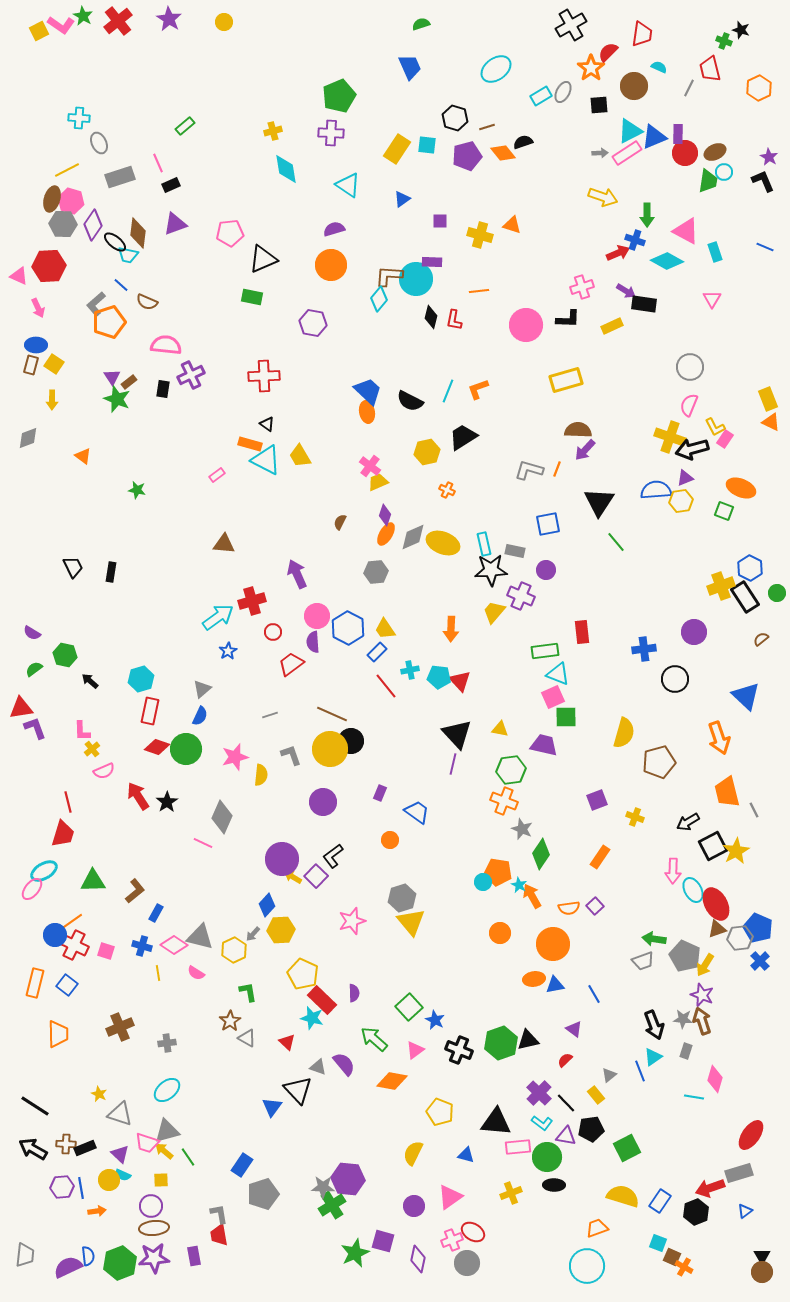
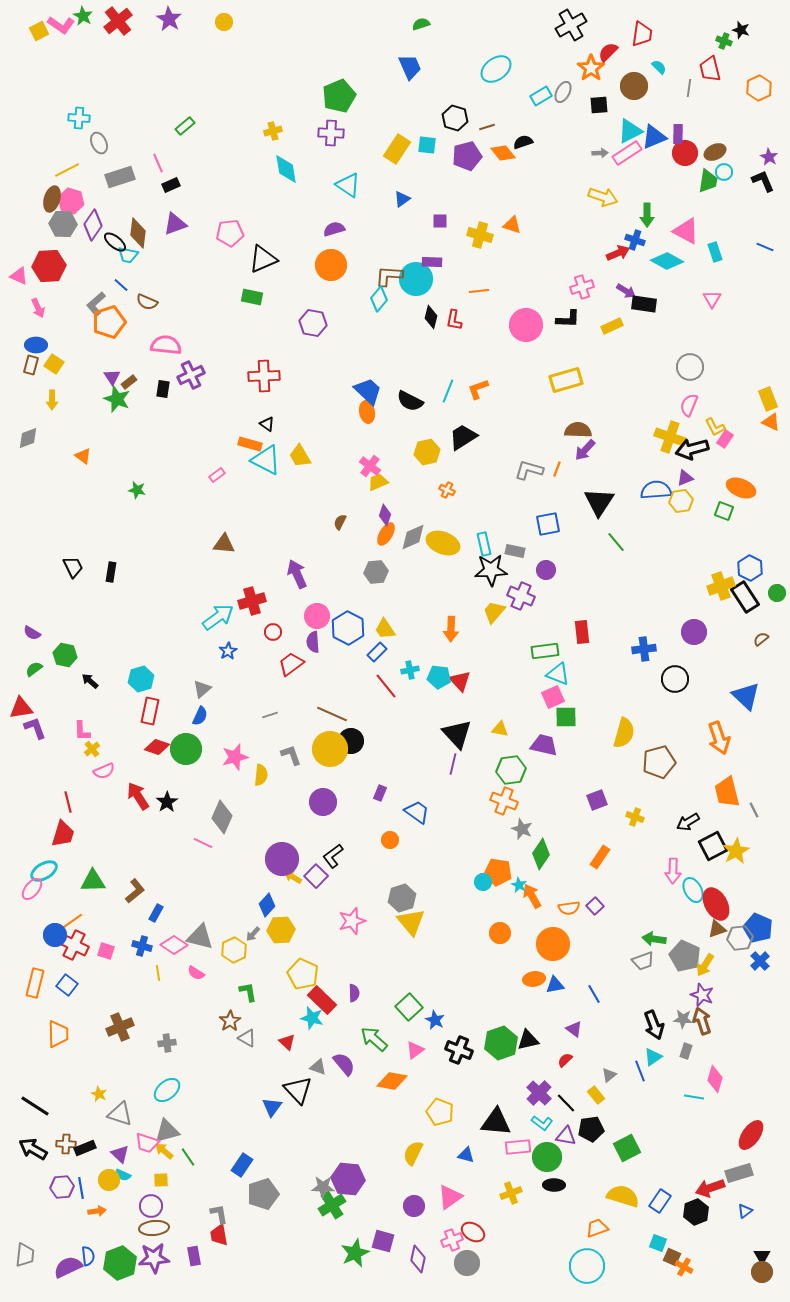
cyan semicircle at (659, 67): rotated 21 degrees clockwise
gray line at (689, 88): rotated 18 degrees counterclockwise
